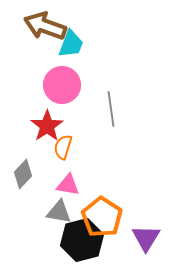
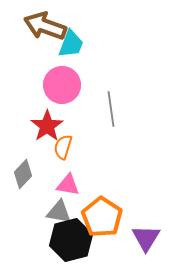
black hexagon: moved 11 px left
